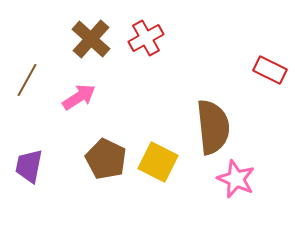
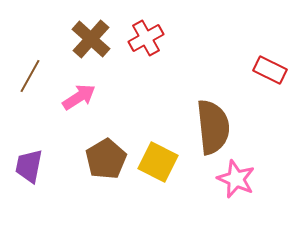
brown line: moved 3 px right, 4 px up
brown pentagon: rotated 15 degrees clockwise
